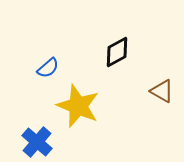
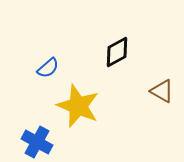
blue cross: rotated 12 degrees counterclockwise
